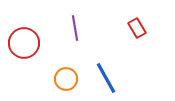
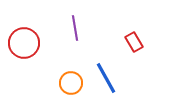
red rectangle: moved 3 px left, 14 px down
orange circle: moved 5 px right, 4 px down
